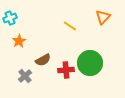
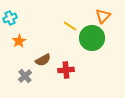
orange triangle: moved 1 px up
green circle: moved 2 px right, 25 px up
